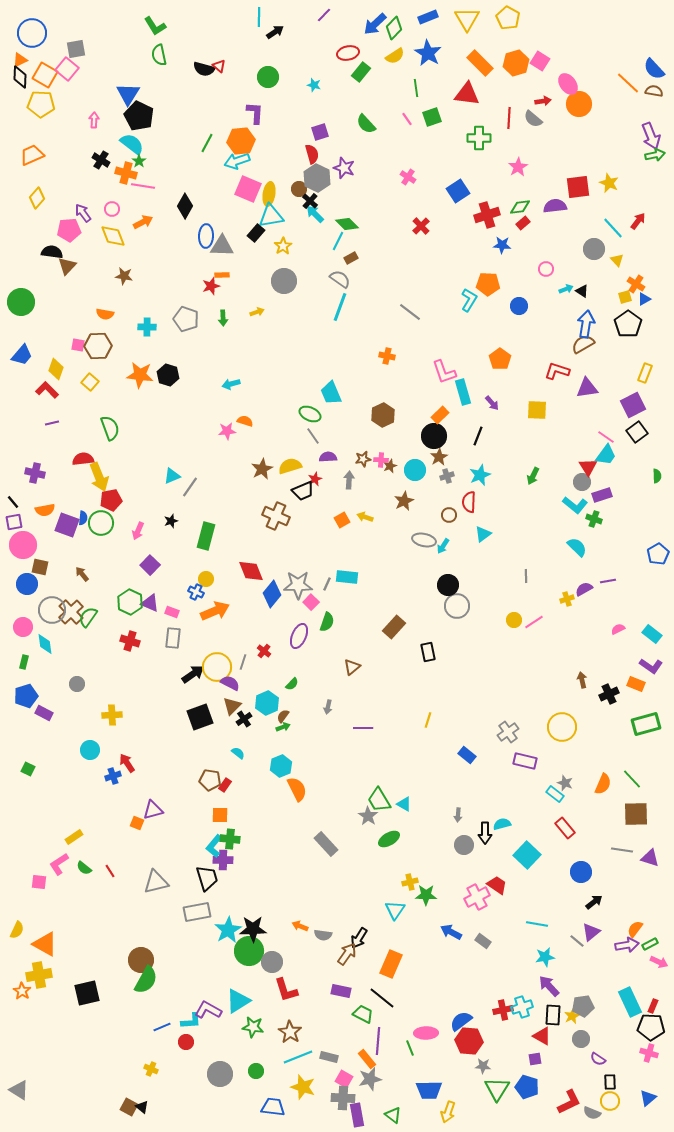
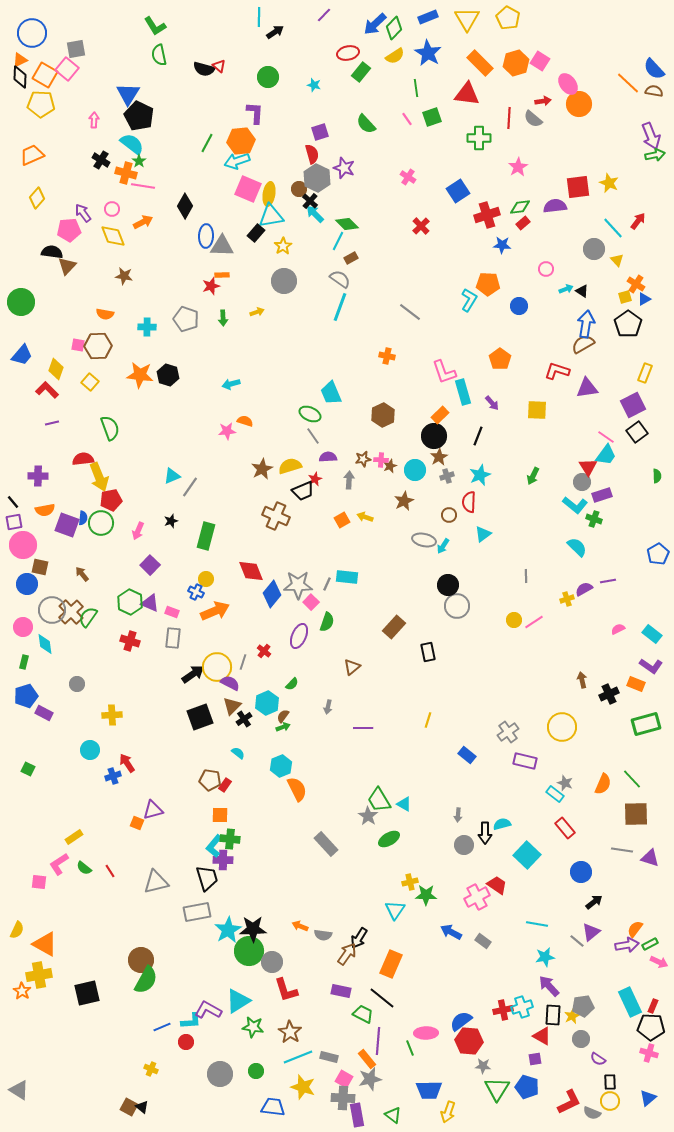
purple cross at (35, 473): moved 3 px right, 3 px down; rotated 12 degrees counterclockwise
